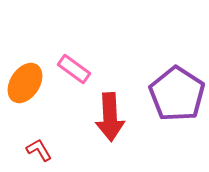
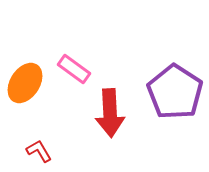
purple pentagon: moved 2 px left, 2 px up
red arrow: moved 4 px up
red L-shape: moved 1 px down
